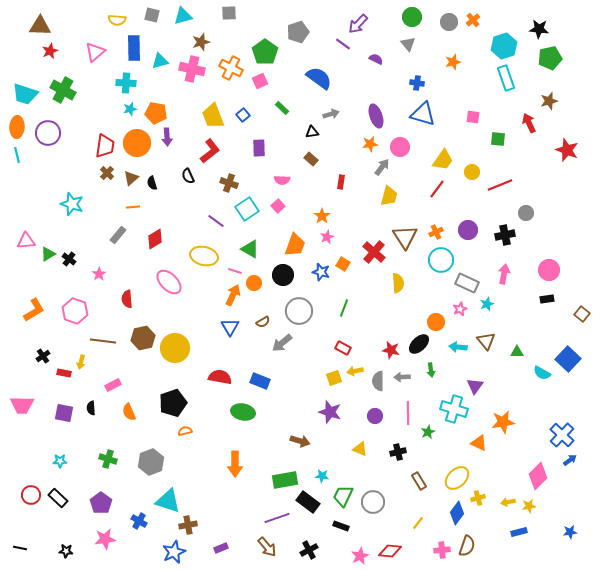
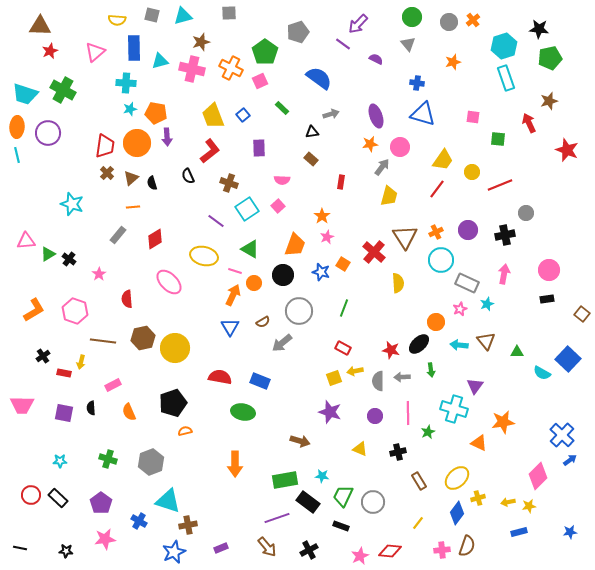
cyan arrow at (458, 347): moved 1 px right, 2 px up
